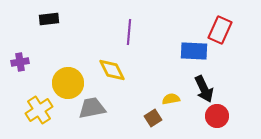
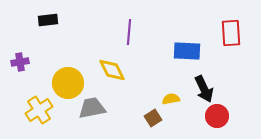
black rectangle: moved 1 px left, 1 px down
red rectangle: moved 11 px right, 3 px down; rotated 28 degrees counterclockwise
blue rectangle: moved 7 px left
